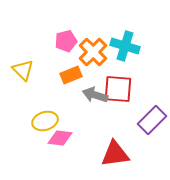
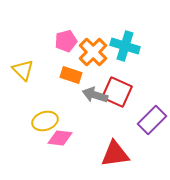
orange rectangle: rotated 40 degrees clockwise
red square: moved 1 px left, 3 px down; rotated 20 degrees clockwise
